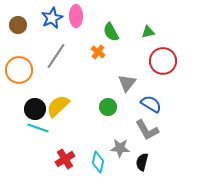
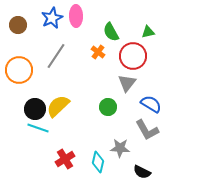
red circle: moved 30 px left, 5 px up
black semicircle: moved 10 px down; rotated 78 degrees counterclockwise
